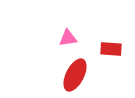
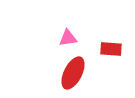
red ellipse: moved 2 px left, 2 px up
